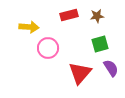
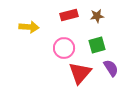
green square: moved 3 px left, 1 px down
pink circle: moved 16 px right
